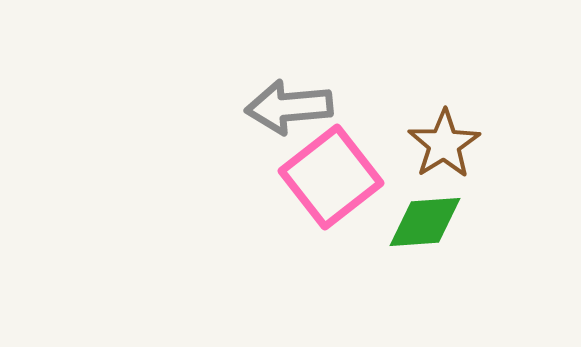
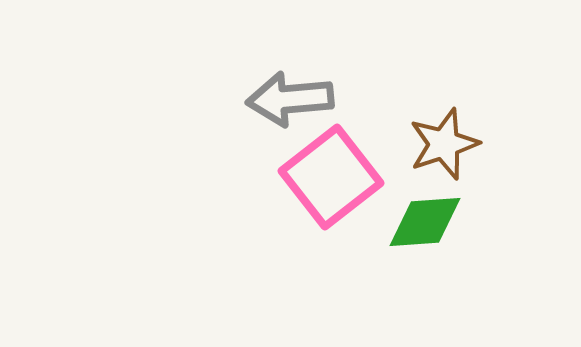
gray arrow: moved 1 px right, 8 px up
brown star: rotated 14 degrees clockwise
